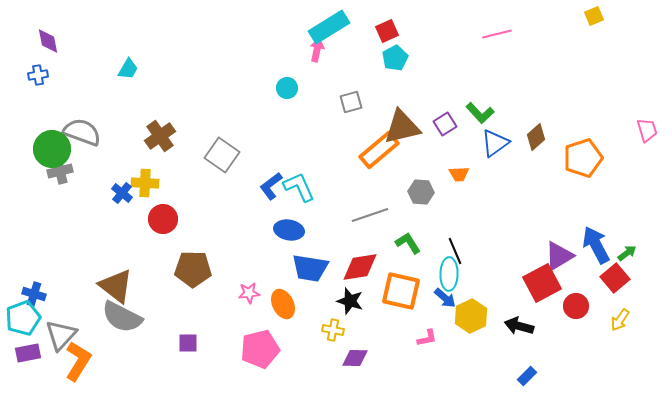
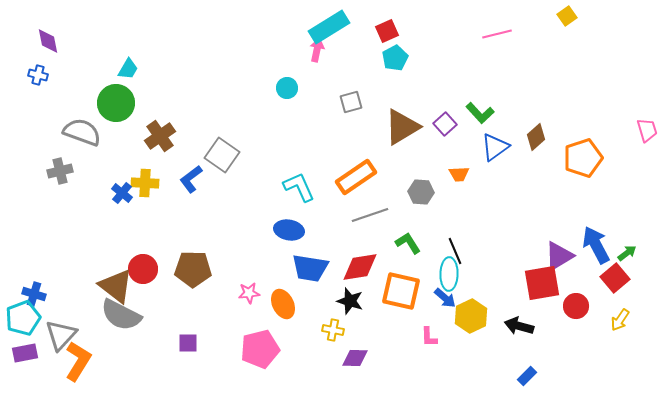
yellow square at (594, 16): moved 27 px left; rotated 12 degrees counterclockwise
blue cross at (38, 75): rotated 24 degrees clockwise
purple square at (445, 124): rotated 10 degrees counterclockwise
brown triangle at (402, 127): rotated 18 degrees counterclockwise
blue triangle at (495, 143): moved 4 px down
green circle at (52, 149): moved 64 px right, 46 px up
orange rectangle at (379, 150): moved 23 px left, 27 px down; rotated 6 degrees clockwise
blue L-shape at (271, 186): moved 80 px left, 7 px up
red circle at (163, 219): moved 20 px left, 50 px down
red square at (542, 283): rotated 18 degrees clockwise
gray semicircle at (122, 317): moved 1 px left, 2 px up
pink L-shape at (427, 338): moved 2 px right, 1 px up; rotated 100 degrees clockwise
purple rectangle at (28, 353): moved 3 px left
